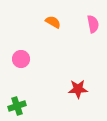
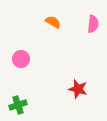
pink semicircle: rotated 18 degrees clockwise
red star: rotated 18 degrees clockwise
green cross: moved 1 px right, 1 px up
